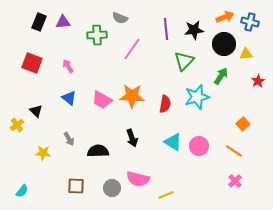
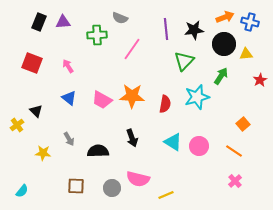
red star: moved 2 px right, 1 px up
